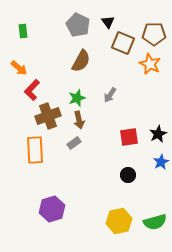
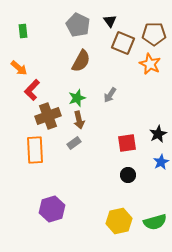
black triangle: moved 2 px right, 1 px up
red square: moved 2 px left, 6 px down
